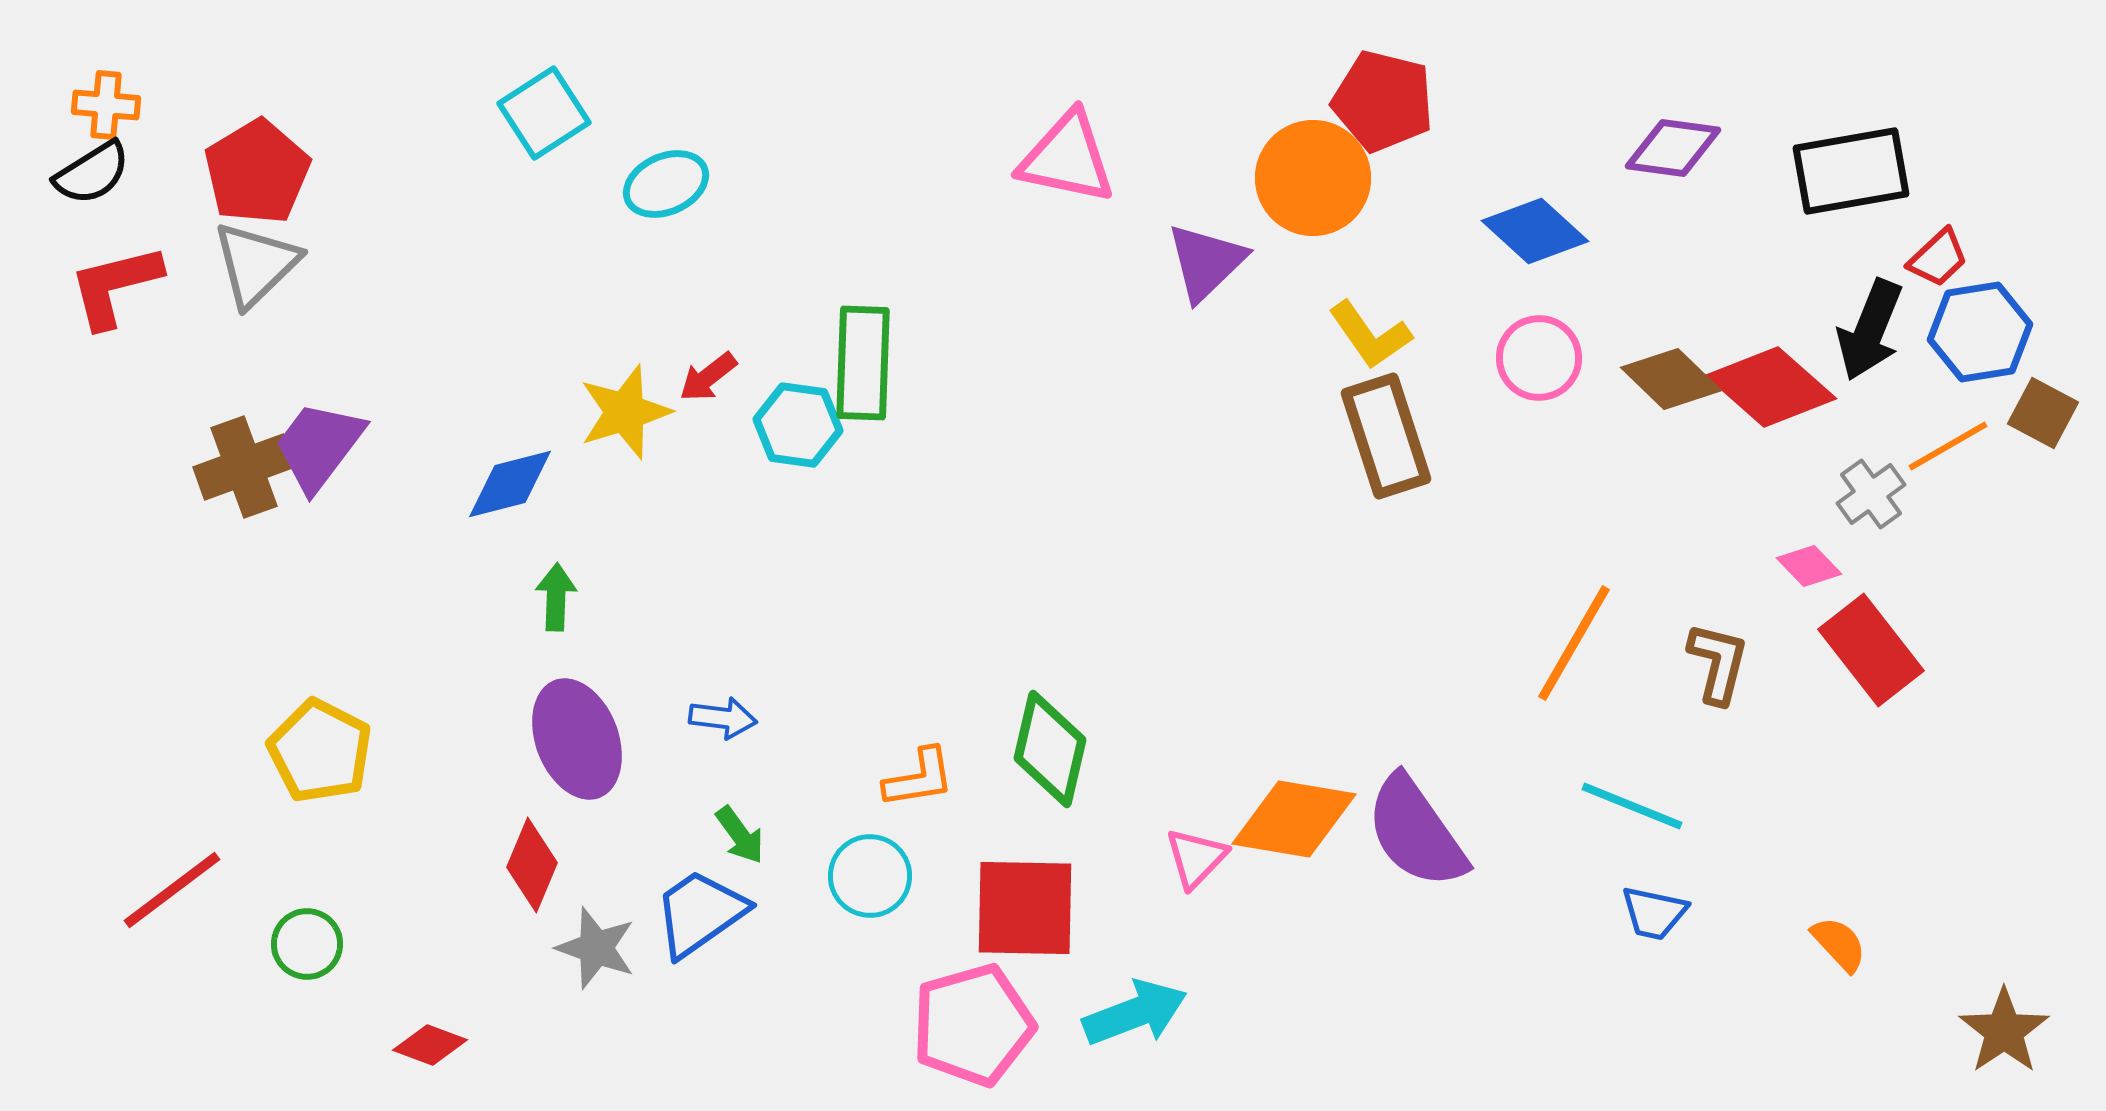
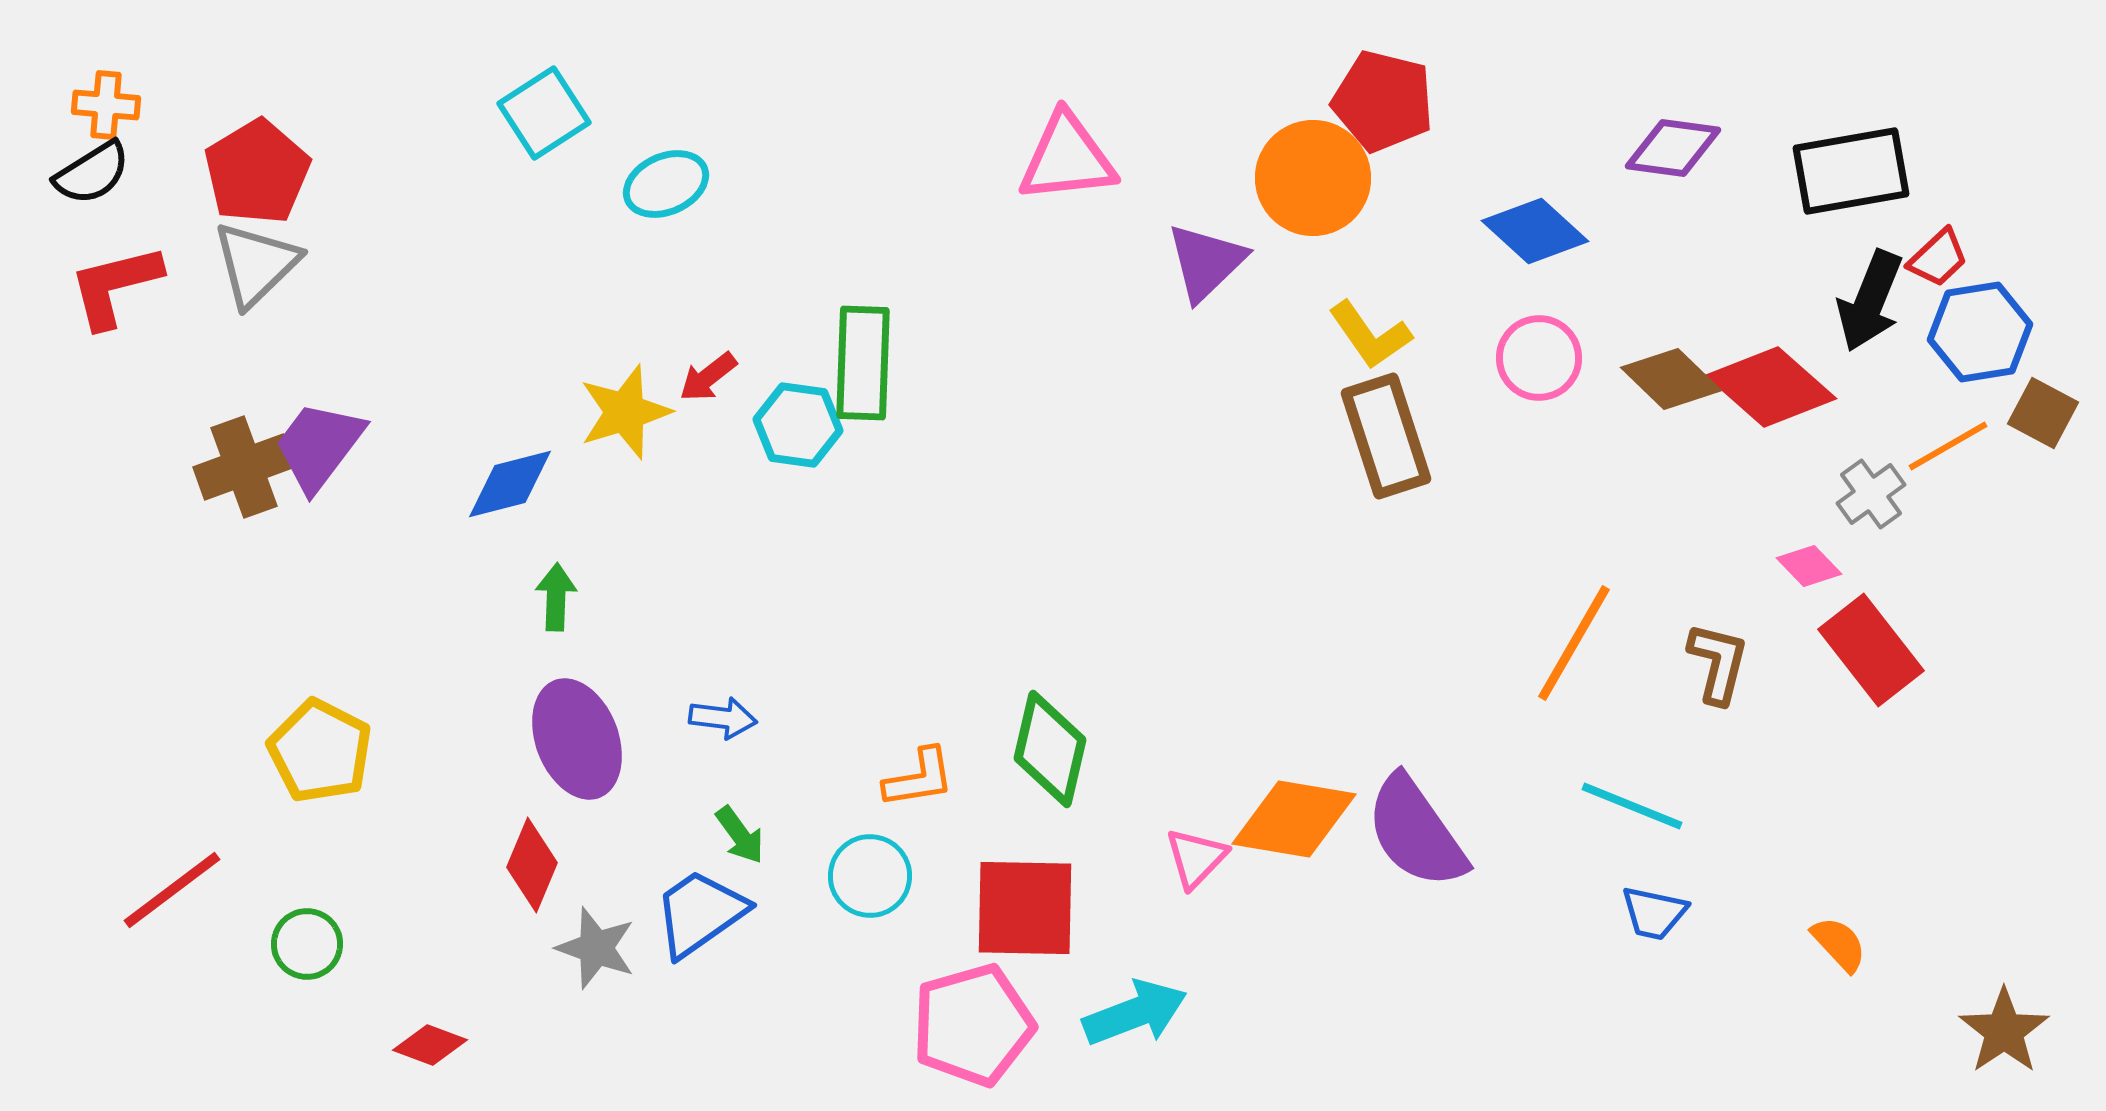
pink triangle at (1067, 158): rotated 18 degrees counterclockwise
black arrow at (1870, 330): moved 29 px up
